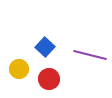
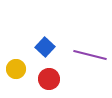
yellow circle: moved 3 px left
